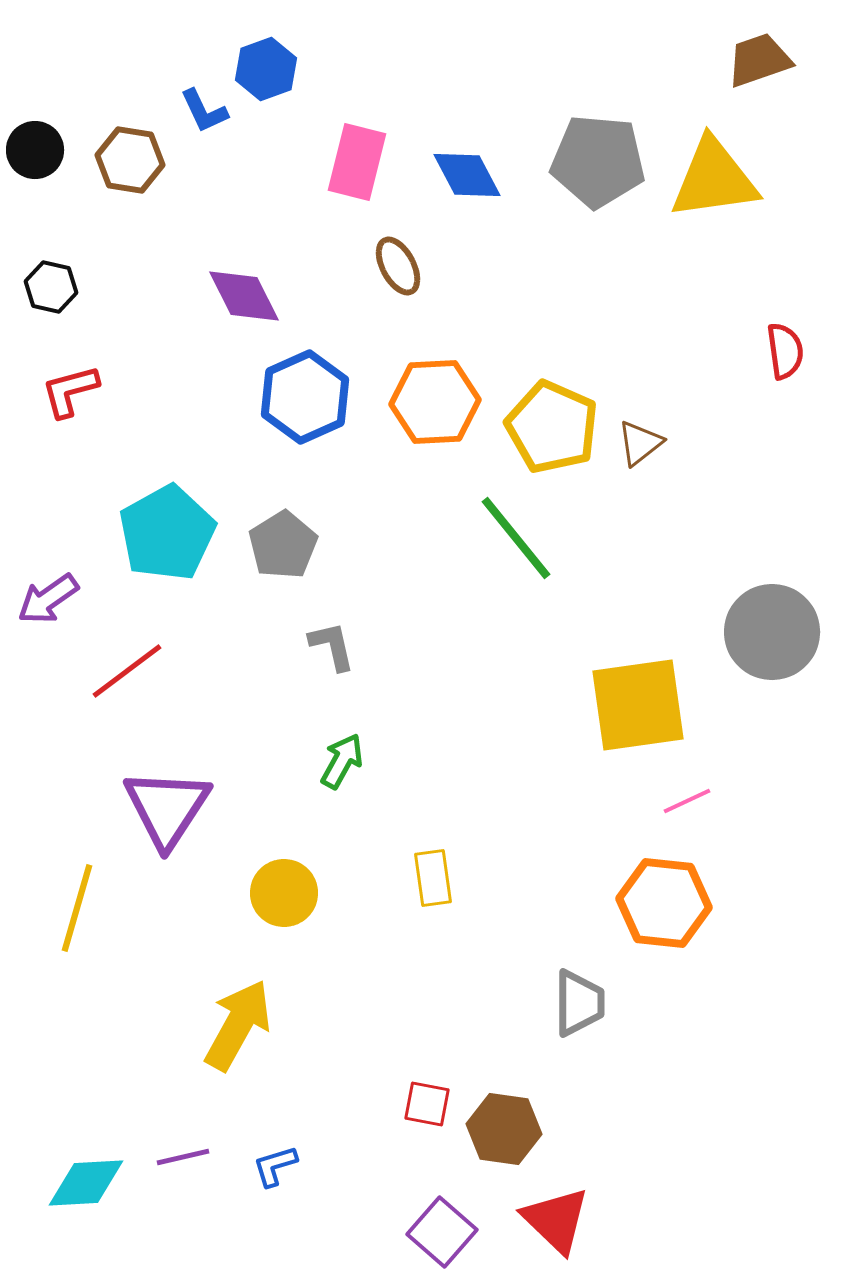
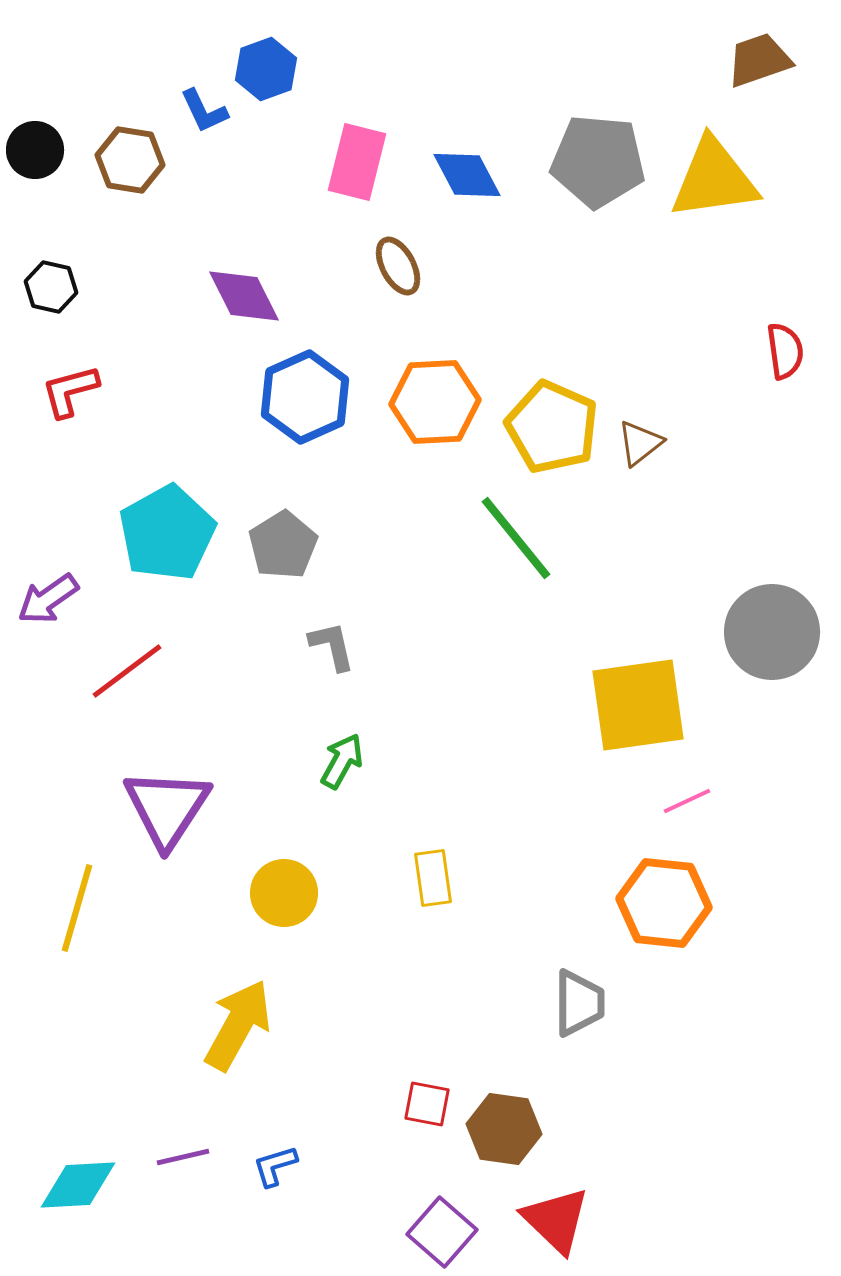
cyan diamond at (86, 1183): moved 8 px left, 2 px down
